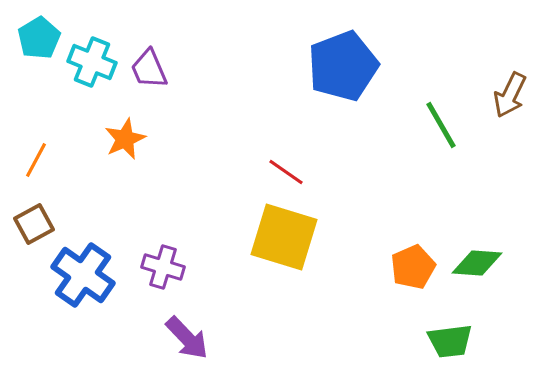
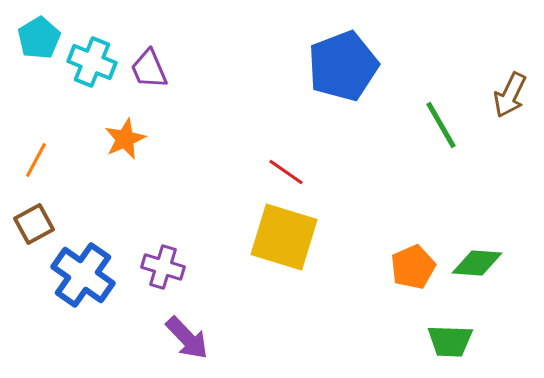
green trapezoid: rotated 9 degrees clockwise
